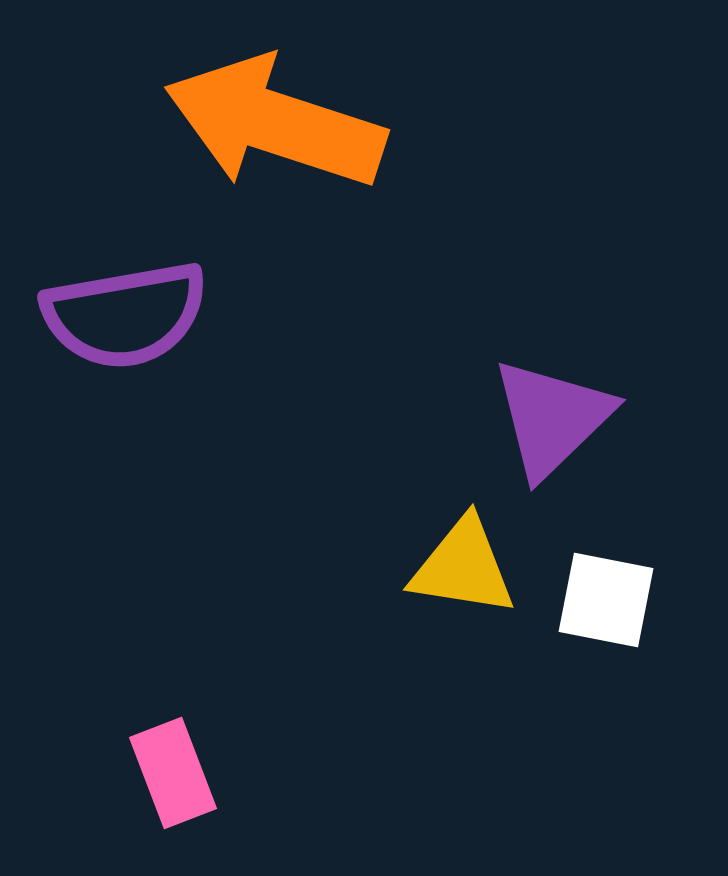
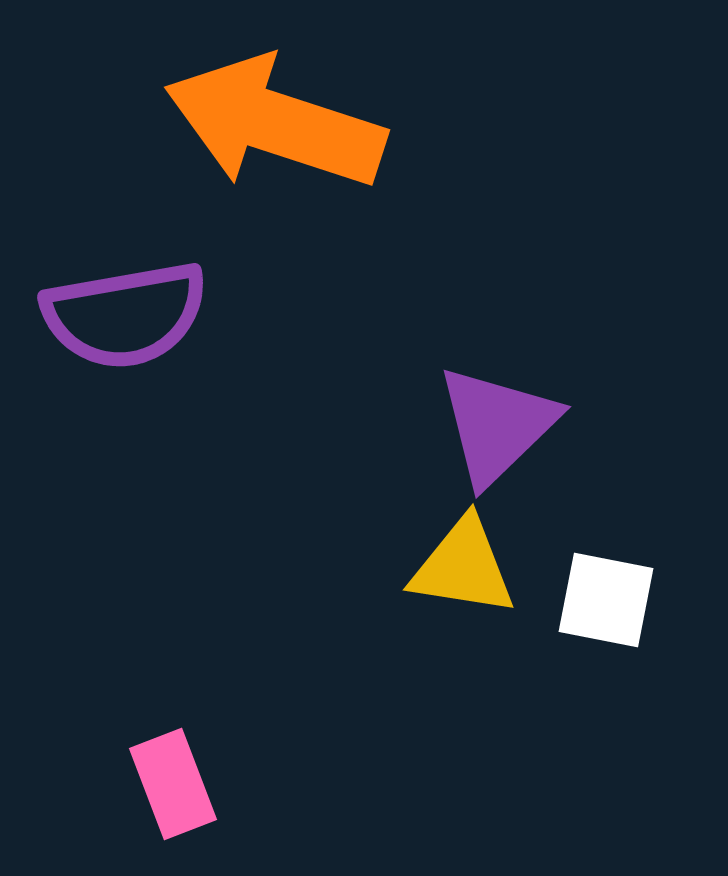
purple triangle: moved 55 px left, 7 px down
pink rectangle: moved 11 px down
